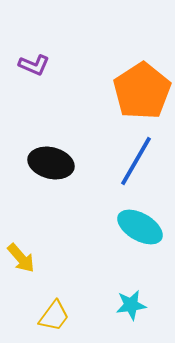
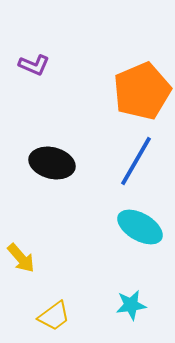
orange pentagon: rotated 10 degrees clockwise
black ellipse: moved 1 px right
yellow trapezoid: rotated 16 degrees clockwise
